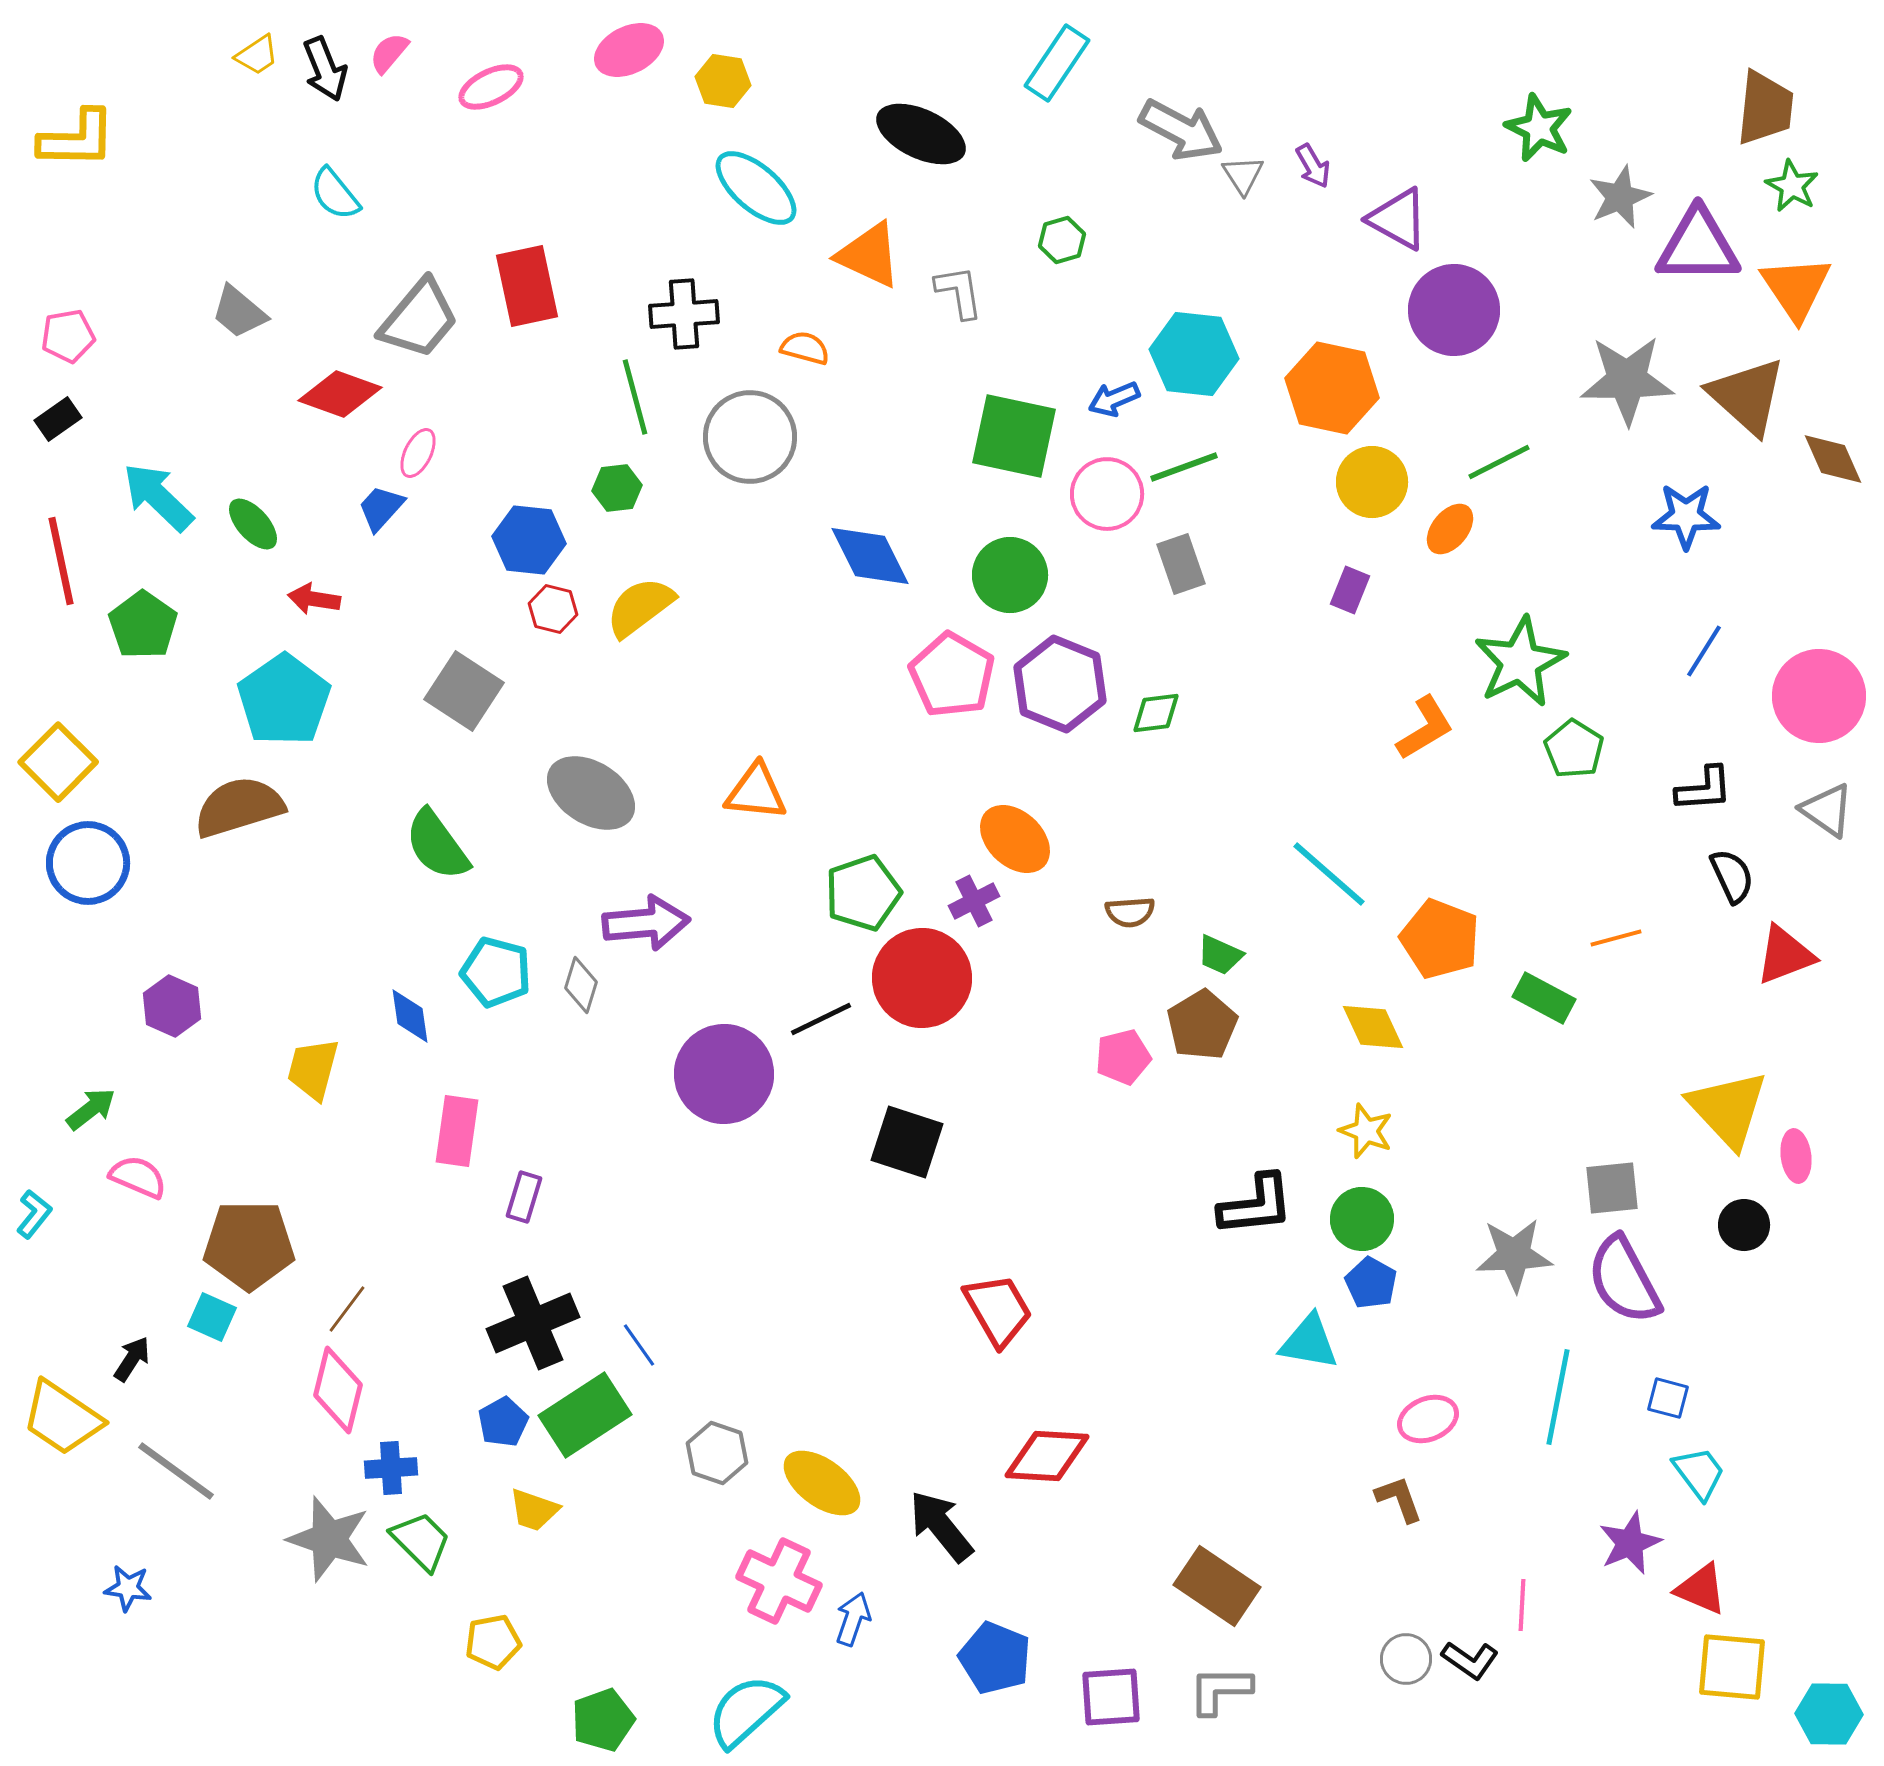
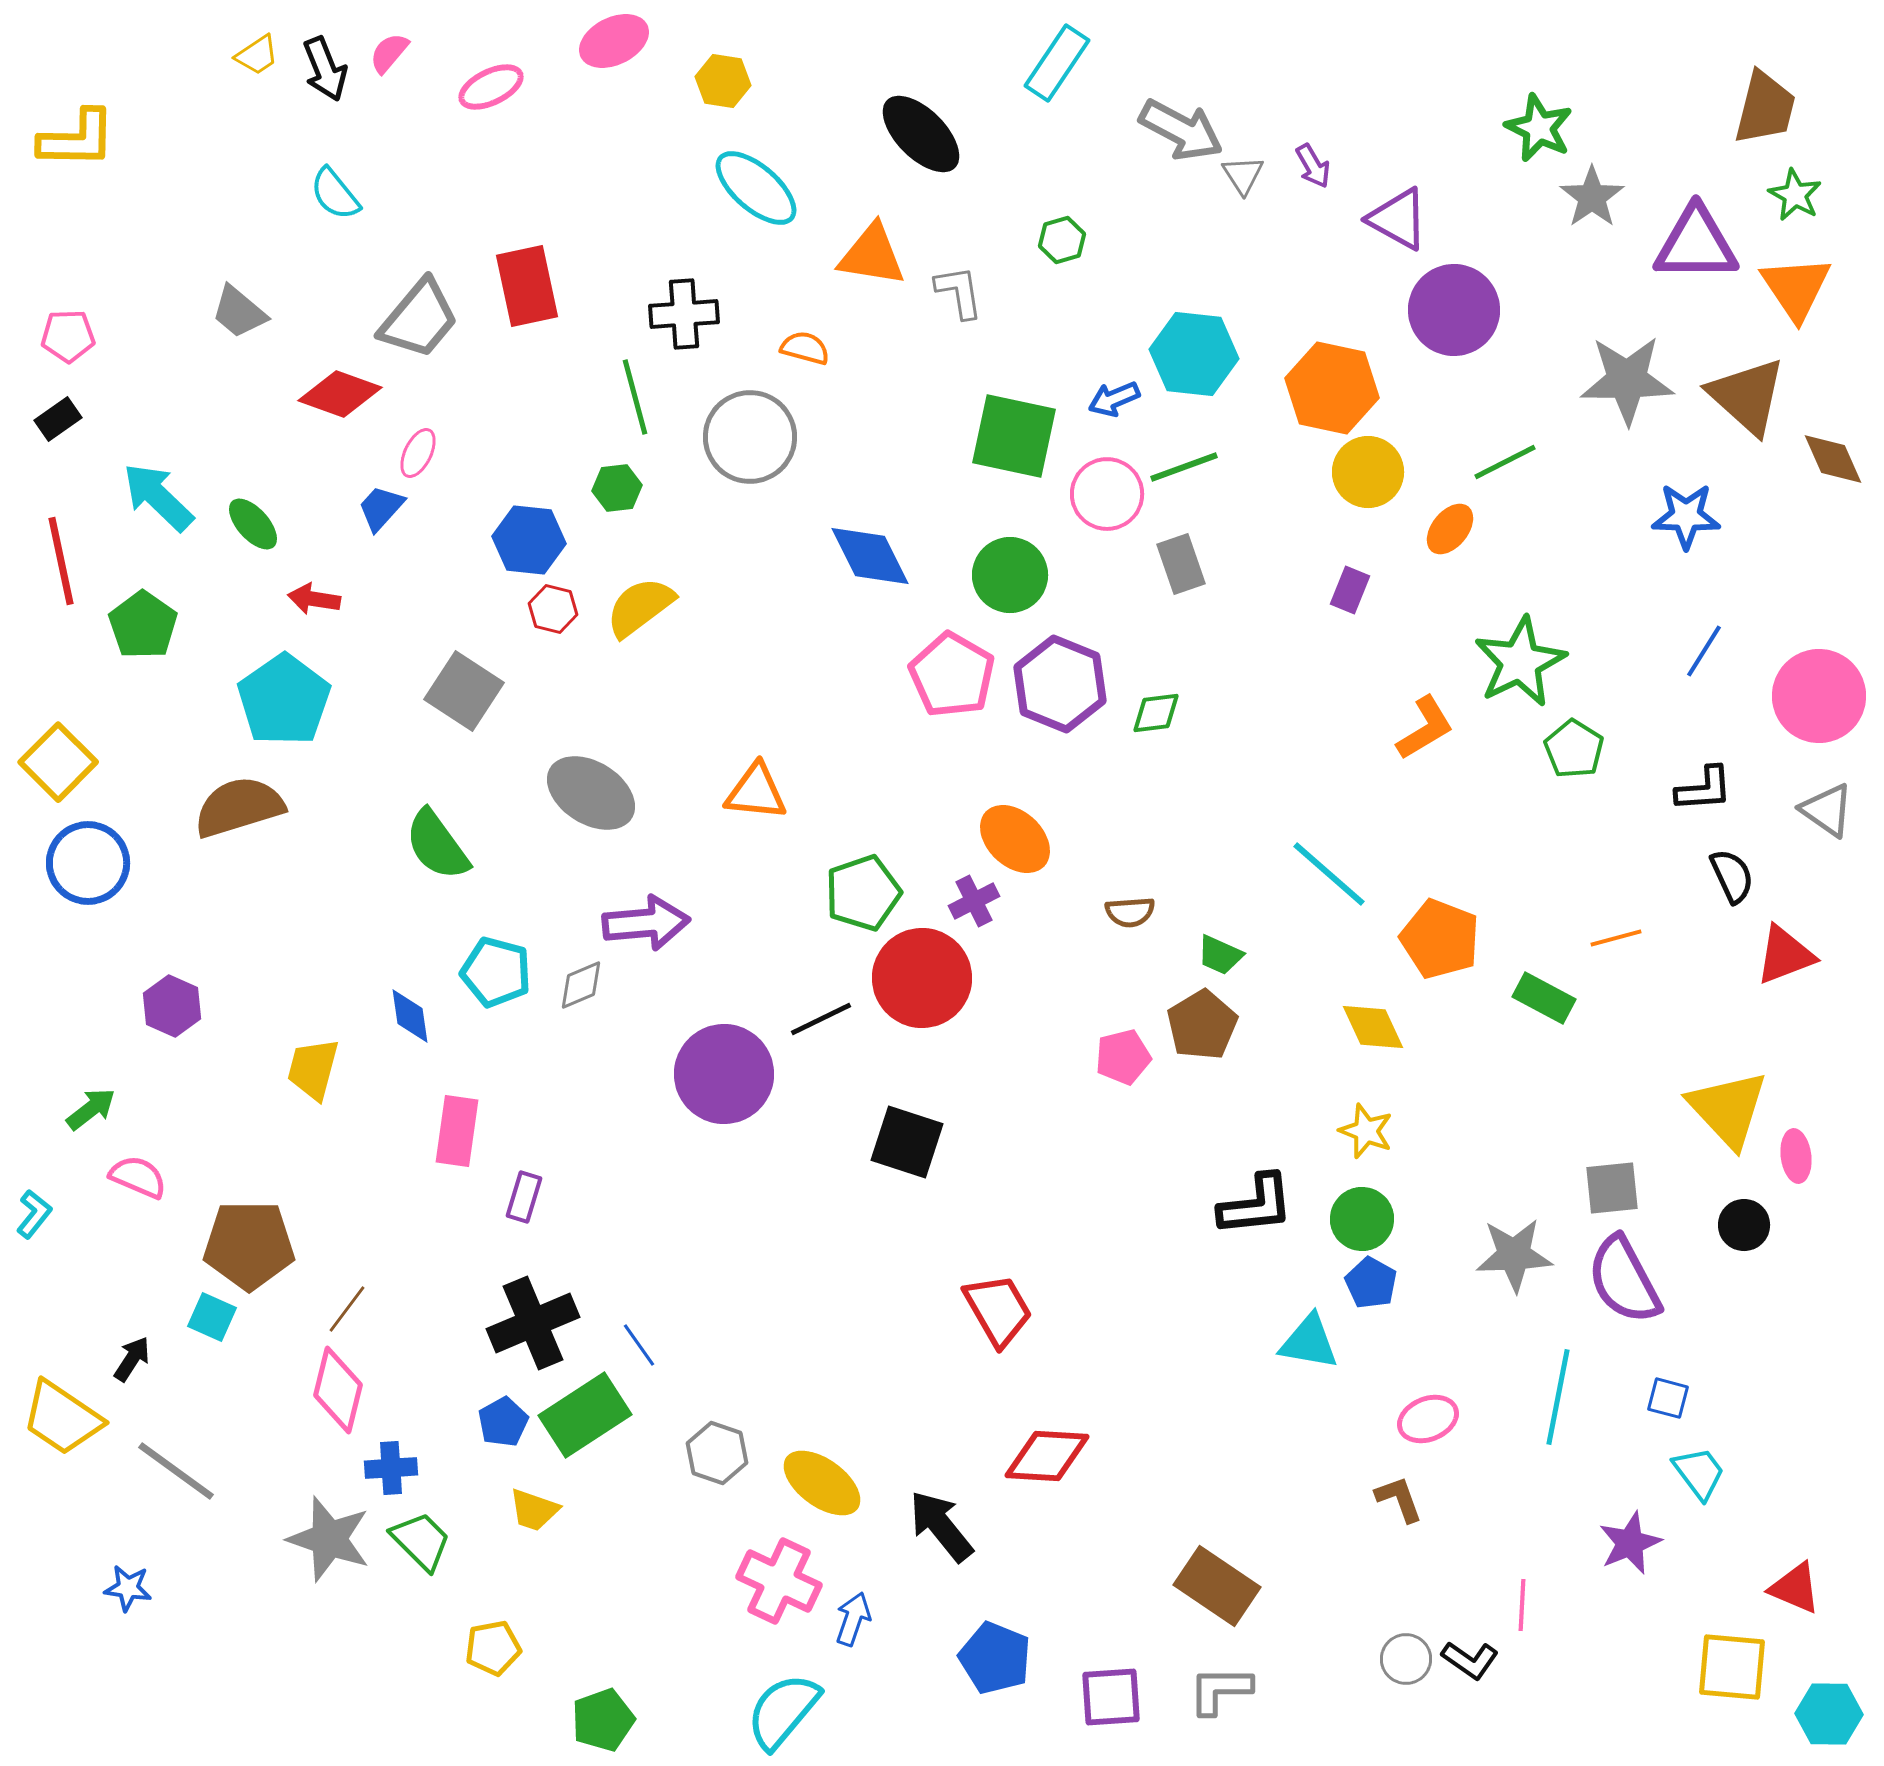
pink ellipse at (629, 50): moved 15 px left, 9 px up
brown trapezoid at (1765, 108): rotated 8 degrees clockwise
black ellipse at (921, 134): rotated 20 degrees clockwise
green star at (1792, 186): moved 3 px right, 9 px down
gray star at (1620, 197): moved 28 px left; rotated 12 degrees counterclockwise
purple triangle at (1698, 246): moved 2 px left, 2 px up
orange triangle at (869, 255): moved 3 px right; rotated 16 degrees counterclockwise
pink pentagon at (68, 336): rotated 8 degrees clockwise
green line at (1499, 462): moved 6 px right
yellow circle at (1372, 482): moved 4 px left, 10 px up
gray diamond at (581, 985): rotated 50 degrees clockwise
red triangle at (1701, 1589): moved 94 px right, 1 px up
yellow pentagon at (493, 1642): moved 6 px down
cyan semicircle at (746, 1711): moved 37 px right; rotated 8 degrees counterclockwise
